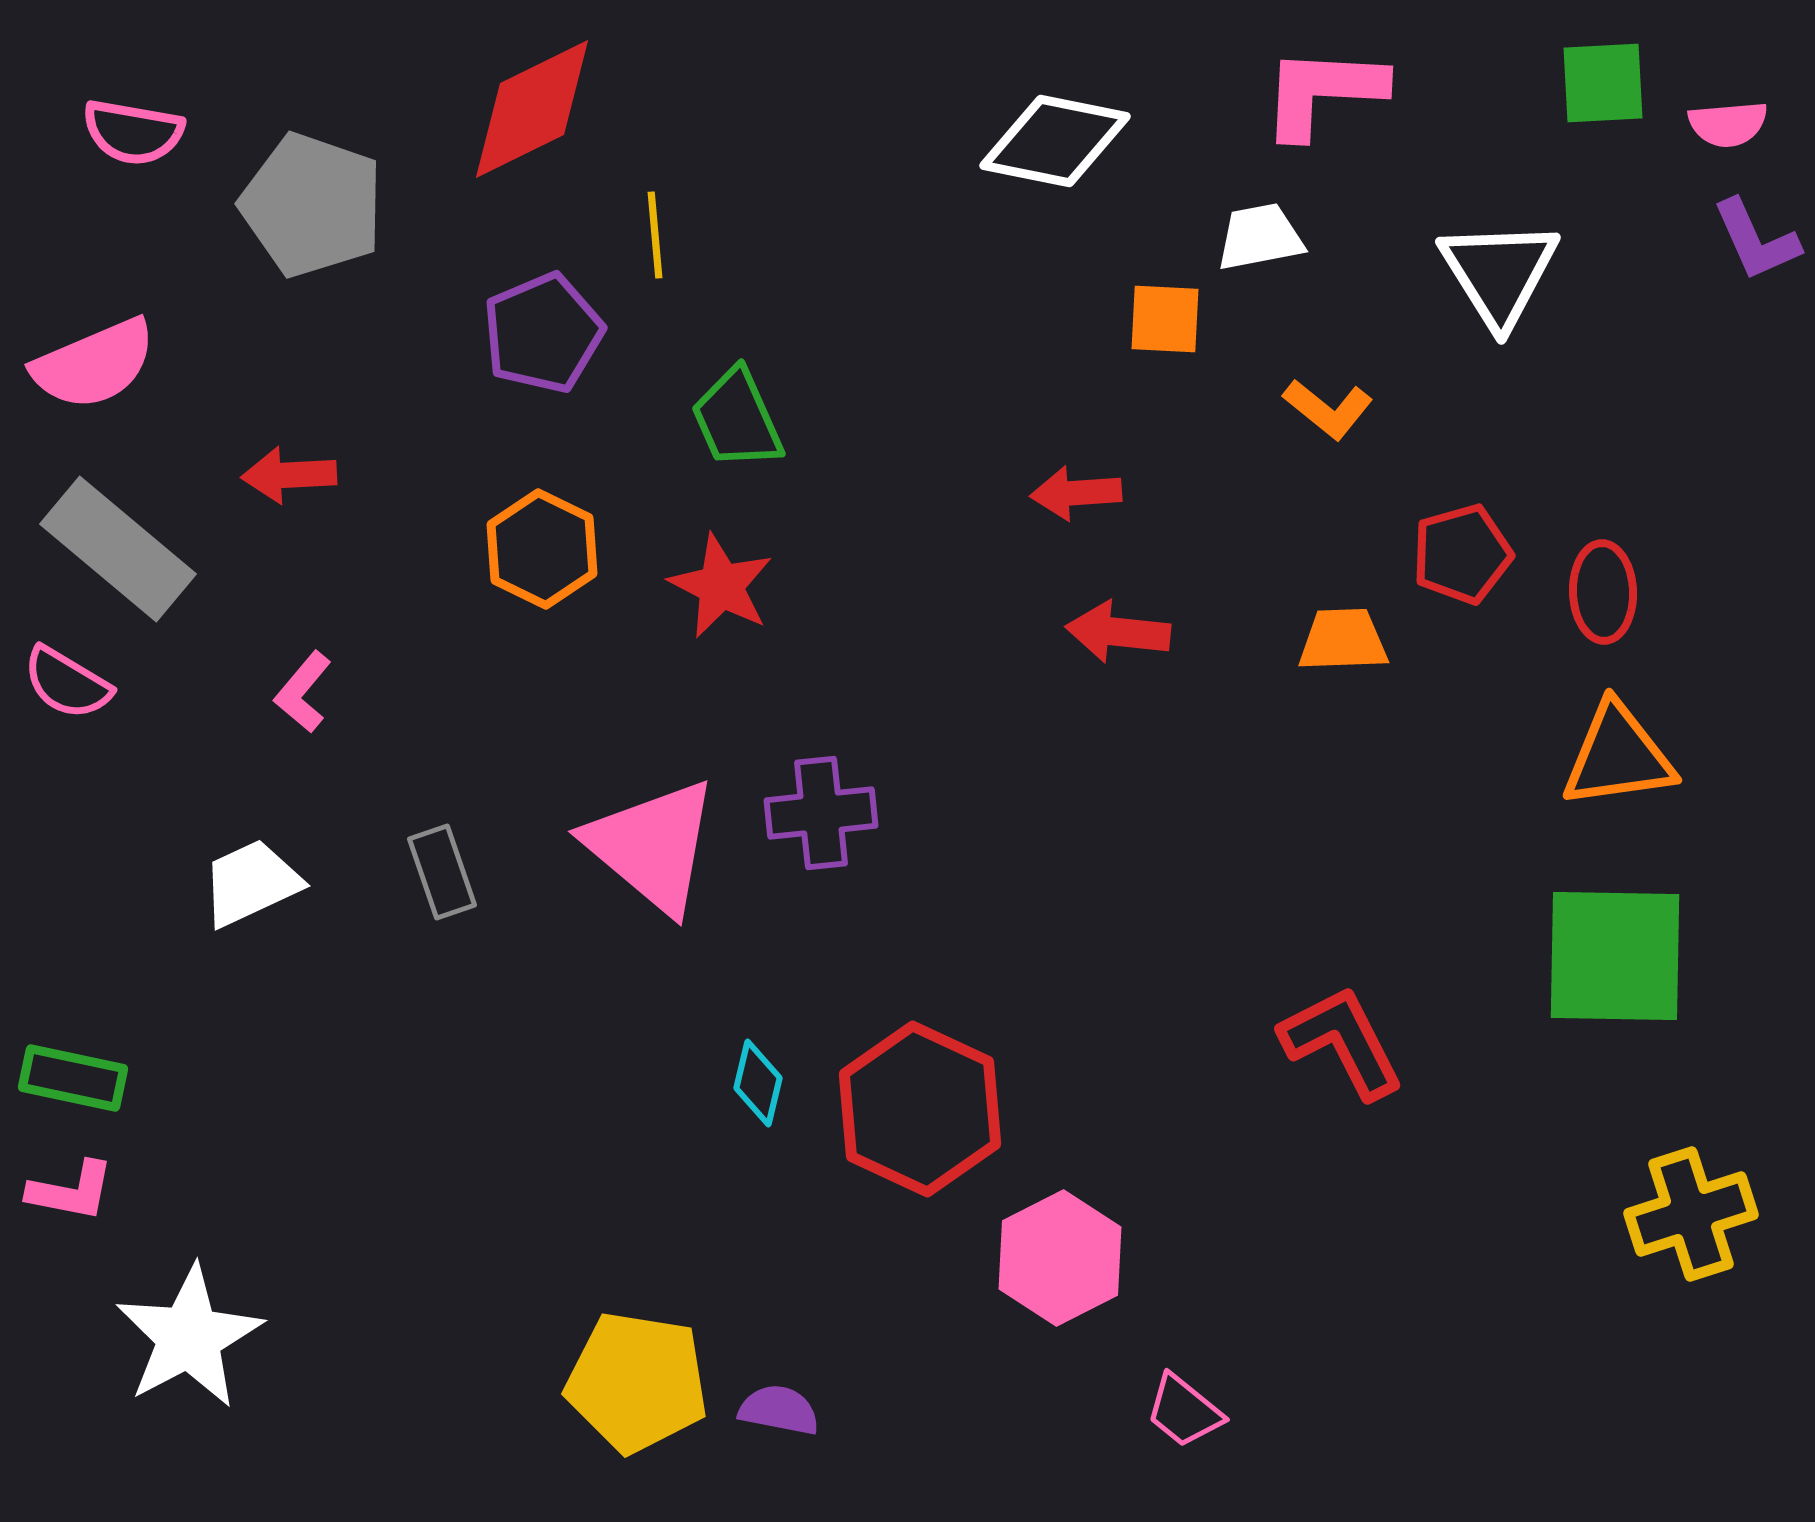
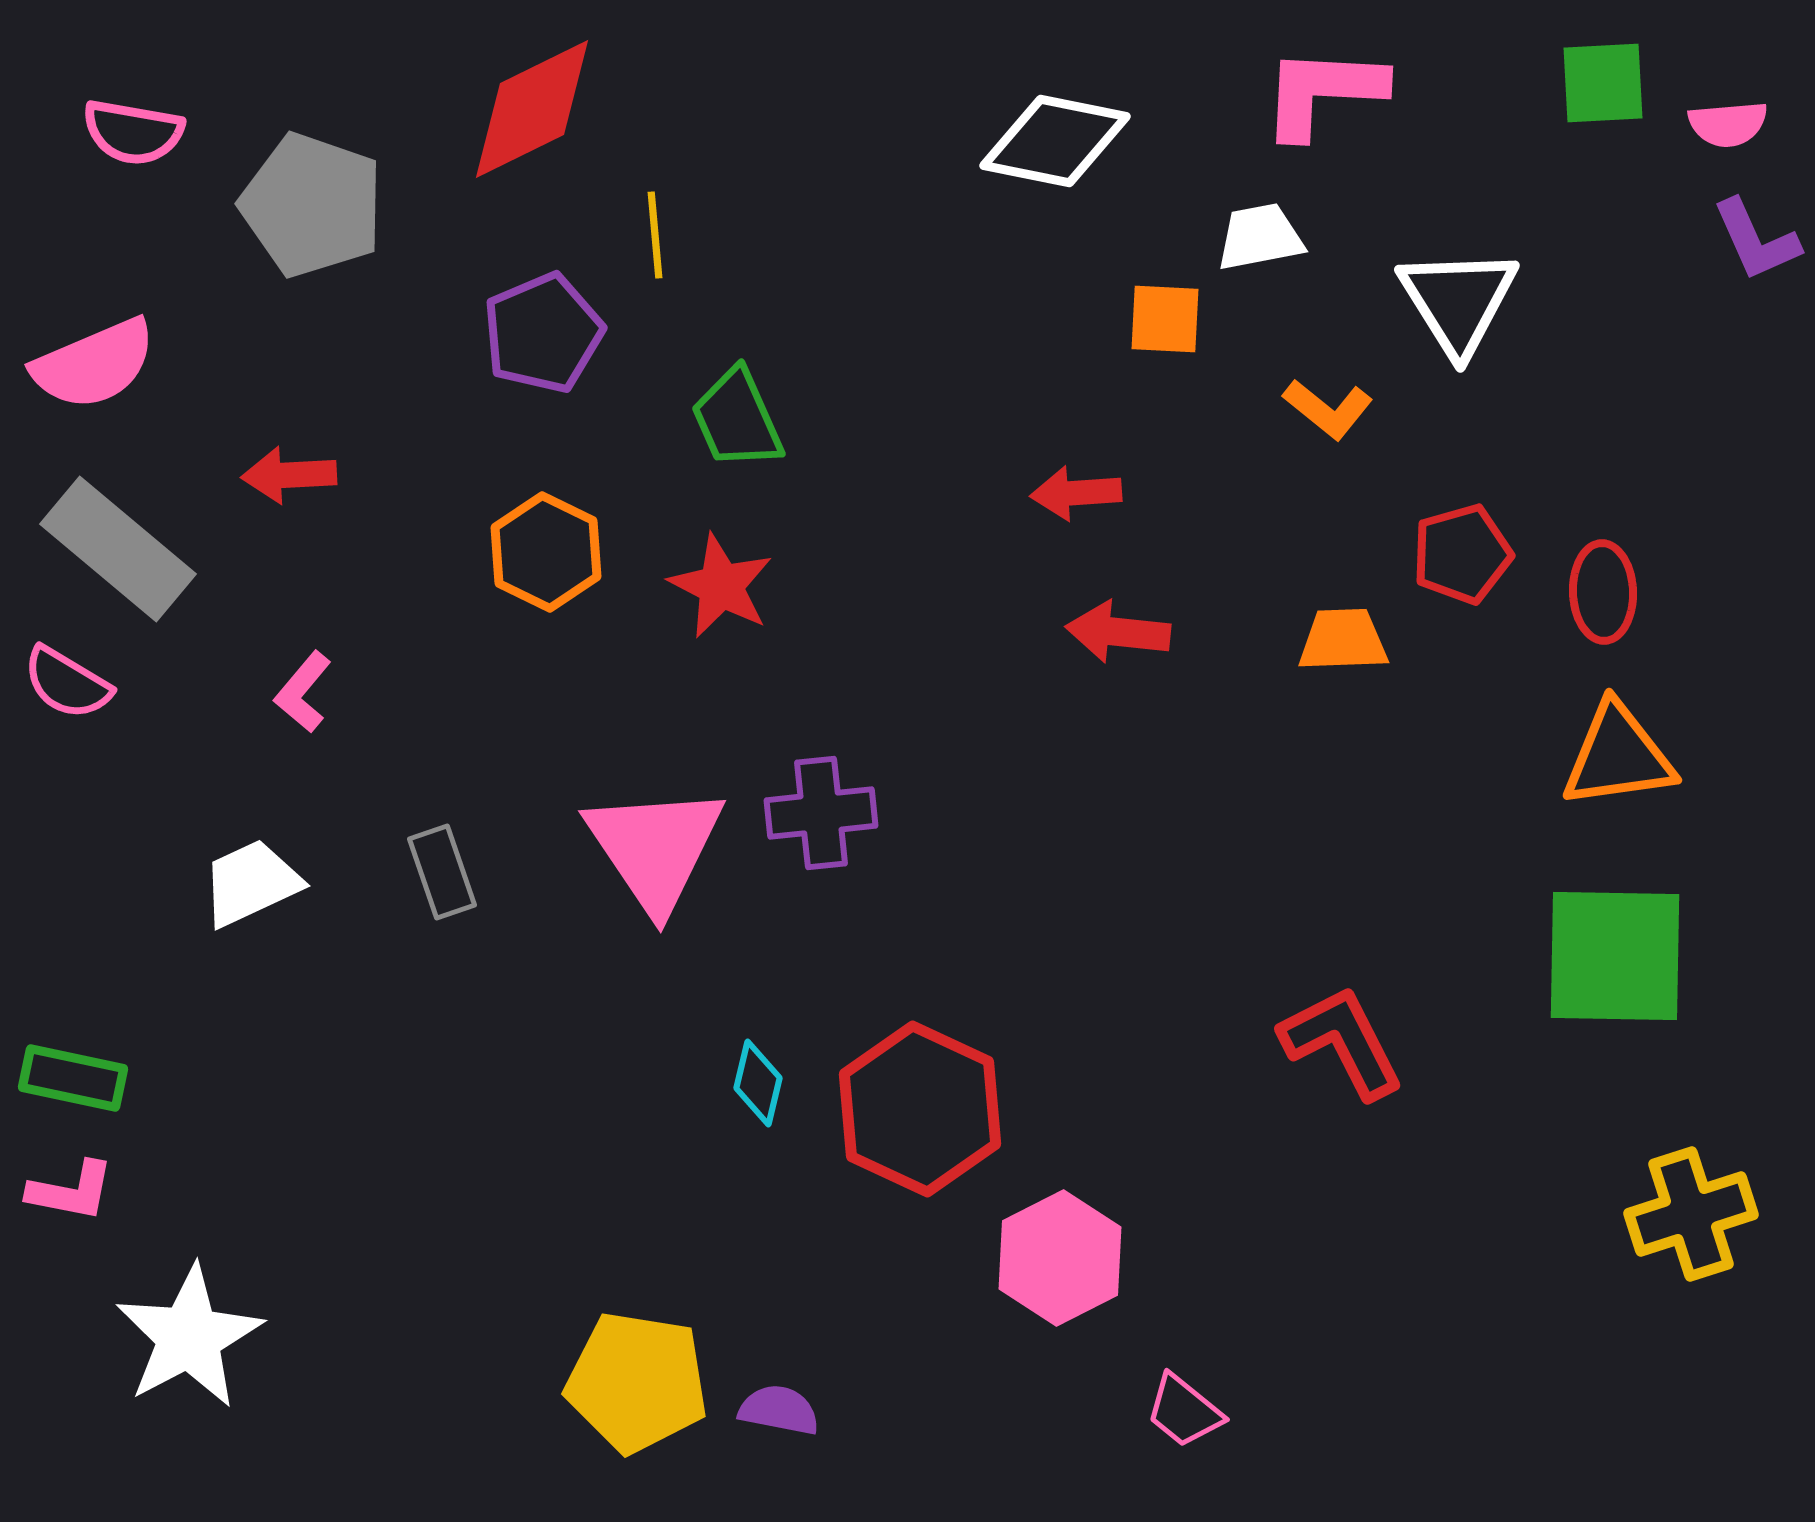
white triangle at (1499, 273): moved 41 px left, 28 px down
orange hexagon at (542, 549): moved 4 px right, 3 px down
pink triangle at (652, 846): moved 3 px right, 2 px down; rotated 16 degrees clockwise
